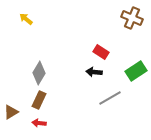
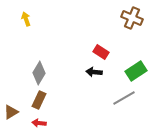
yellow arrow: rotated 32 degrees clockwise
gray line: moved 14 px right
